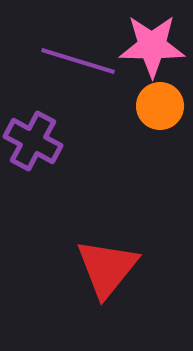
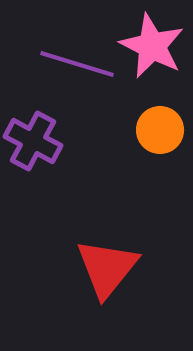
pink star: rotated 26 degrees clockwise
purple line: moved 1 px left, 3 px down
orange circle: moved 24 px down
